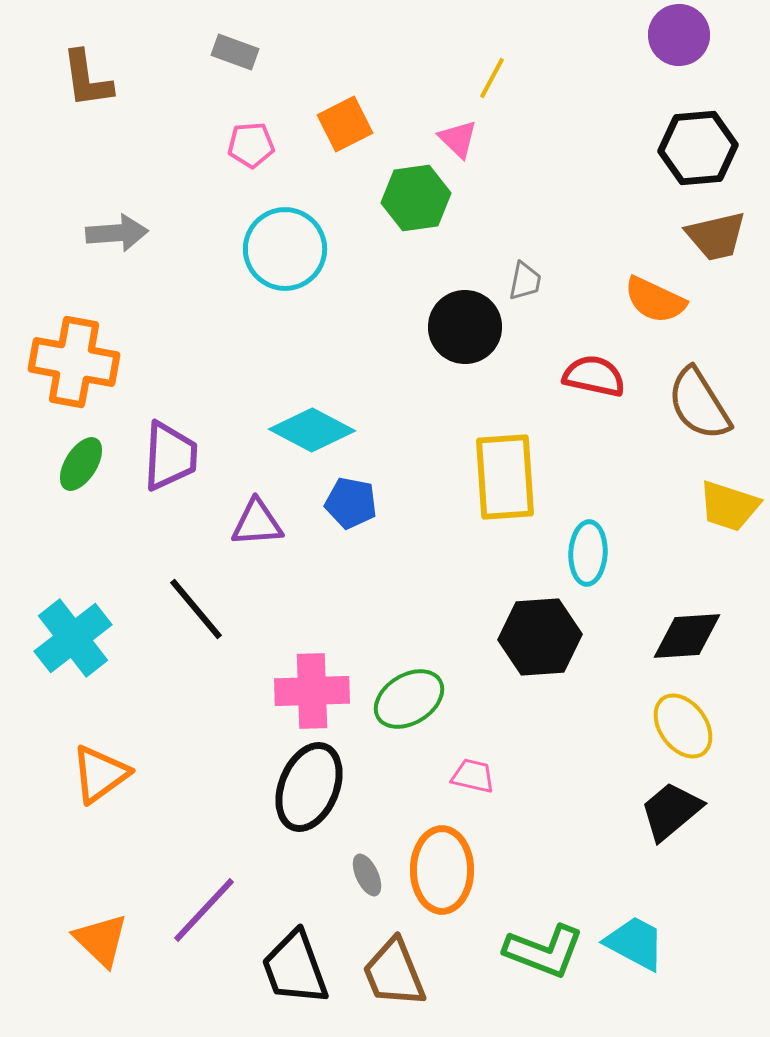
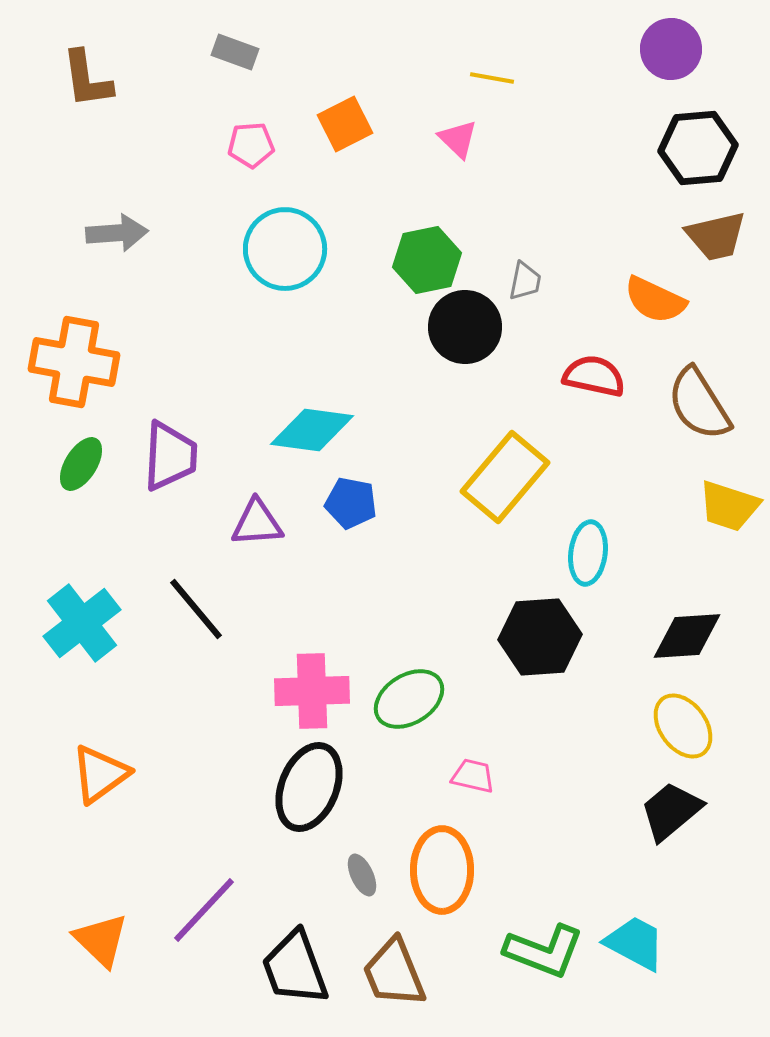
purple circle at (679, 35): moved 8 px left, 14 px down
yellow line at (492, 78): rotated 72 degrees clockwise
green hexagon at (416, 198): moved 11 px right, 62 px down; rotated 4 degrees counterclockwise
cyan diamond at (312, 430): rotated 20 degrees counterclockwise
yellow rectangle at (505, 477): rotated 44 degrees clockwise
cyan ellipse at (588, 553): rotated 4 degrees clockwise
cyan cross at (73, 638): moved 9 px right, 15 px up
gray ellipse at (367, 875): moved 5 px left
